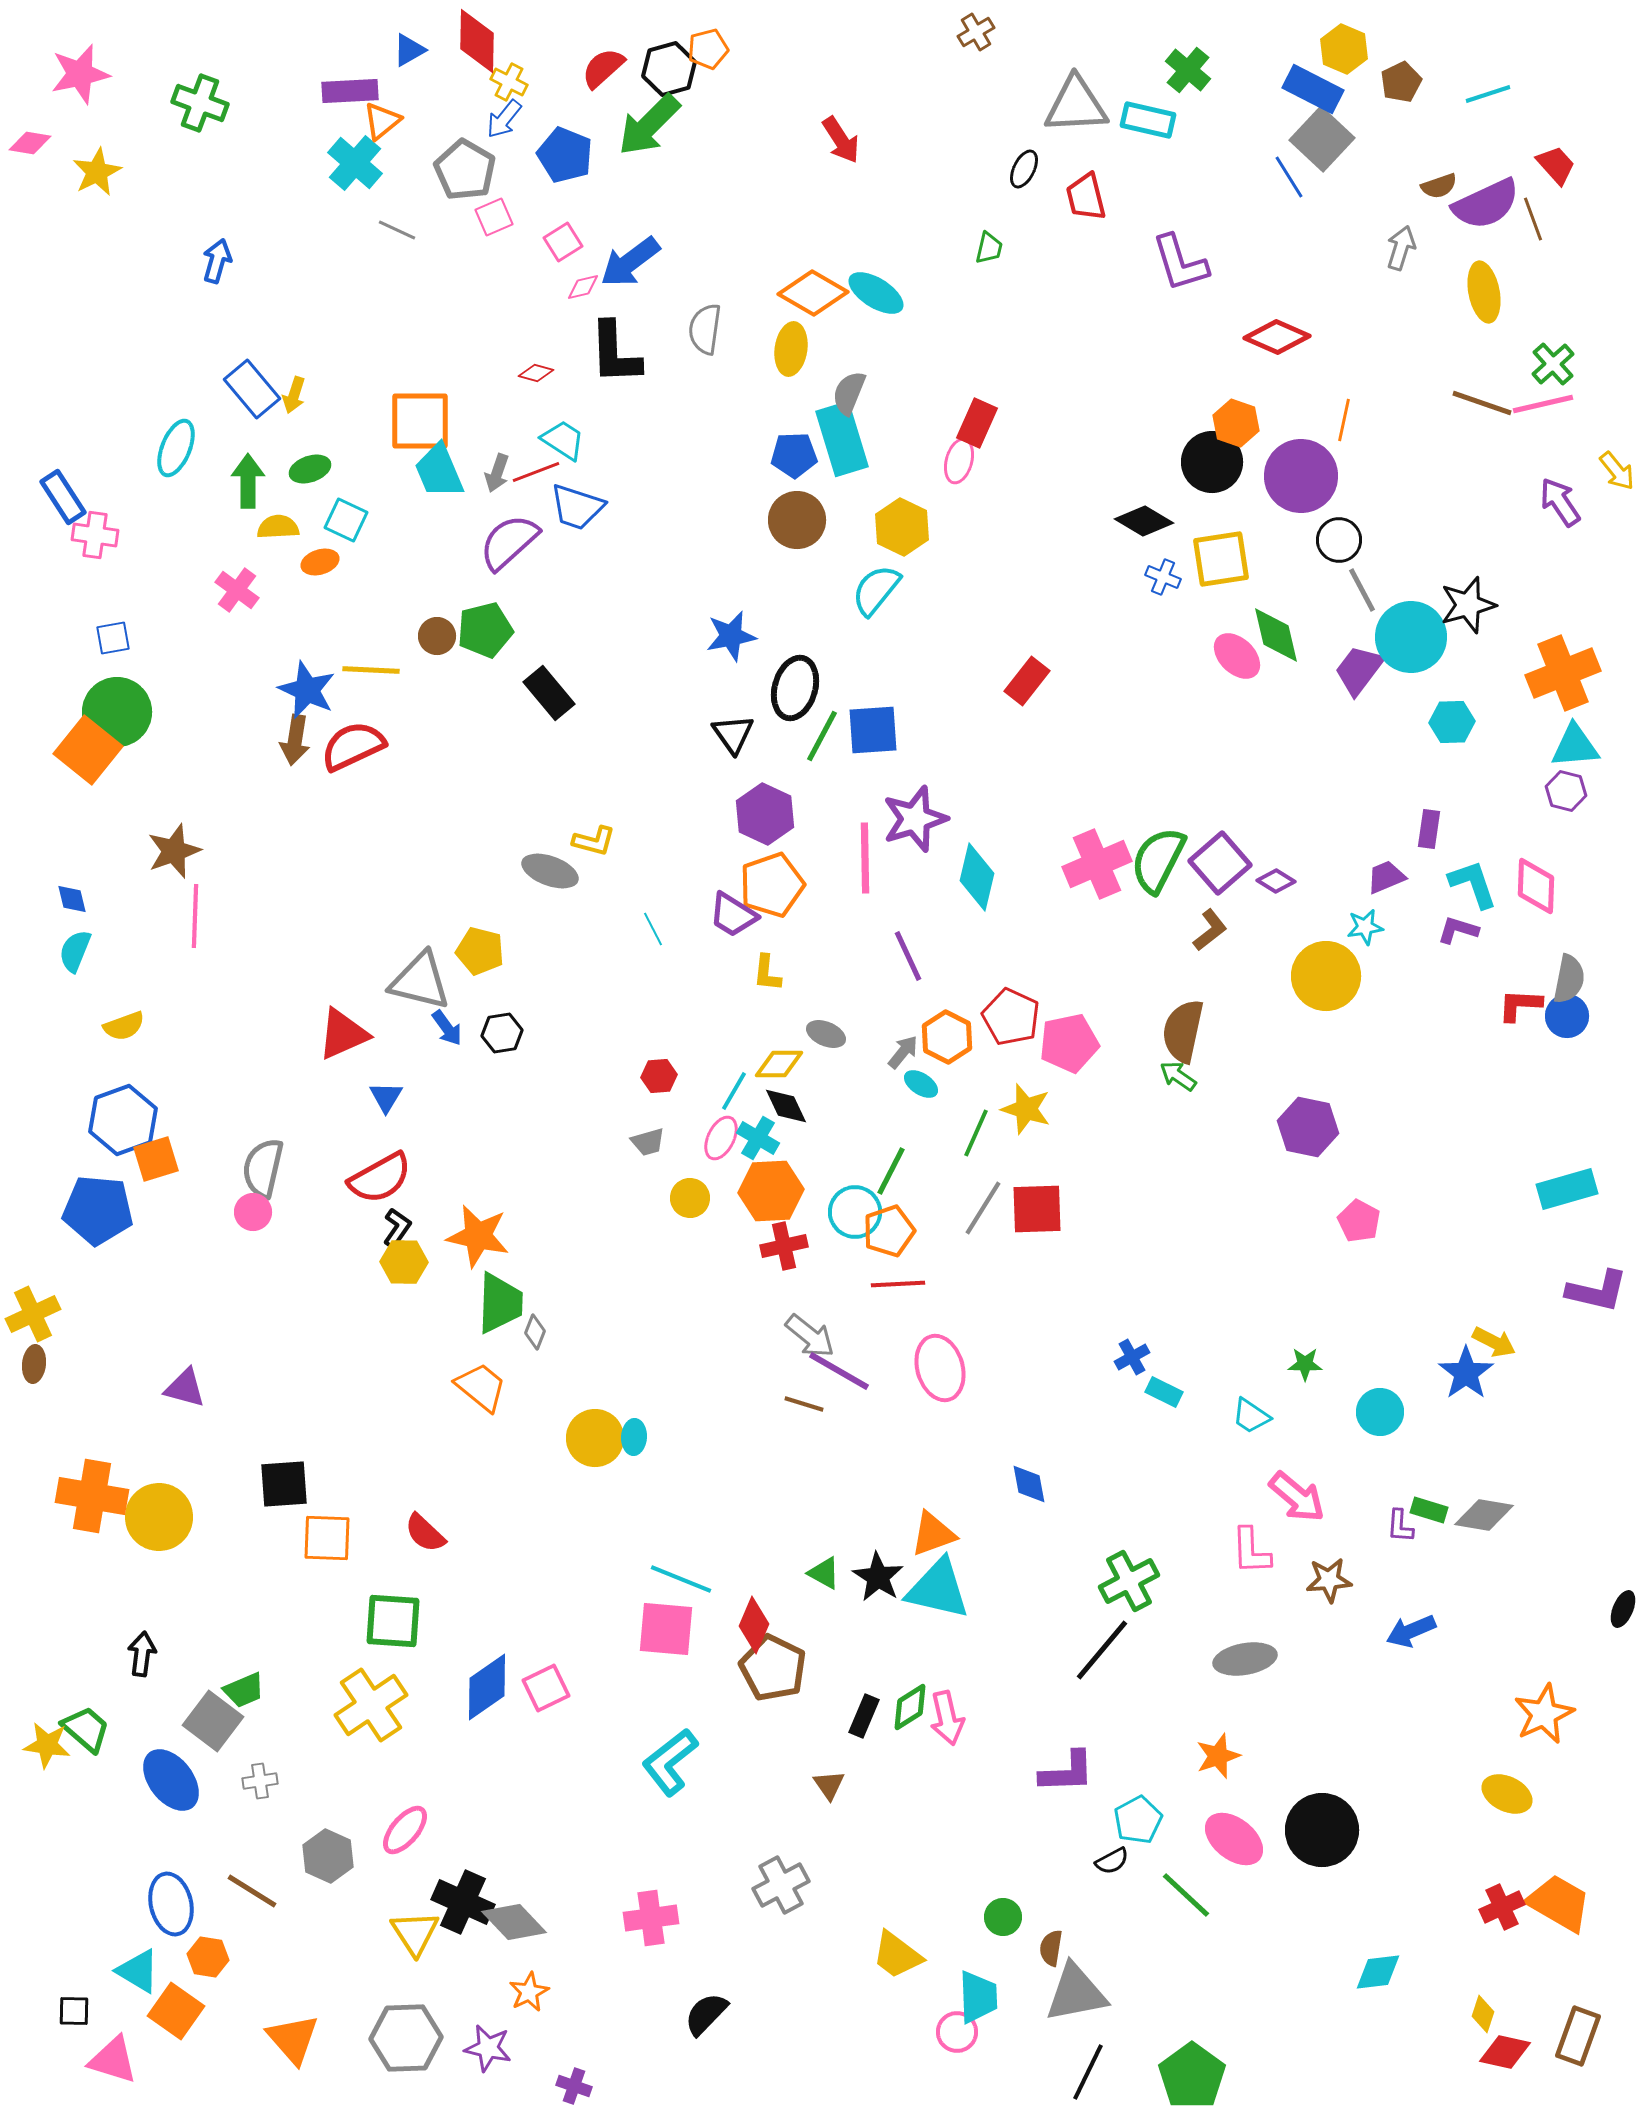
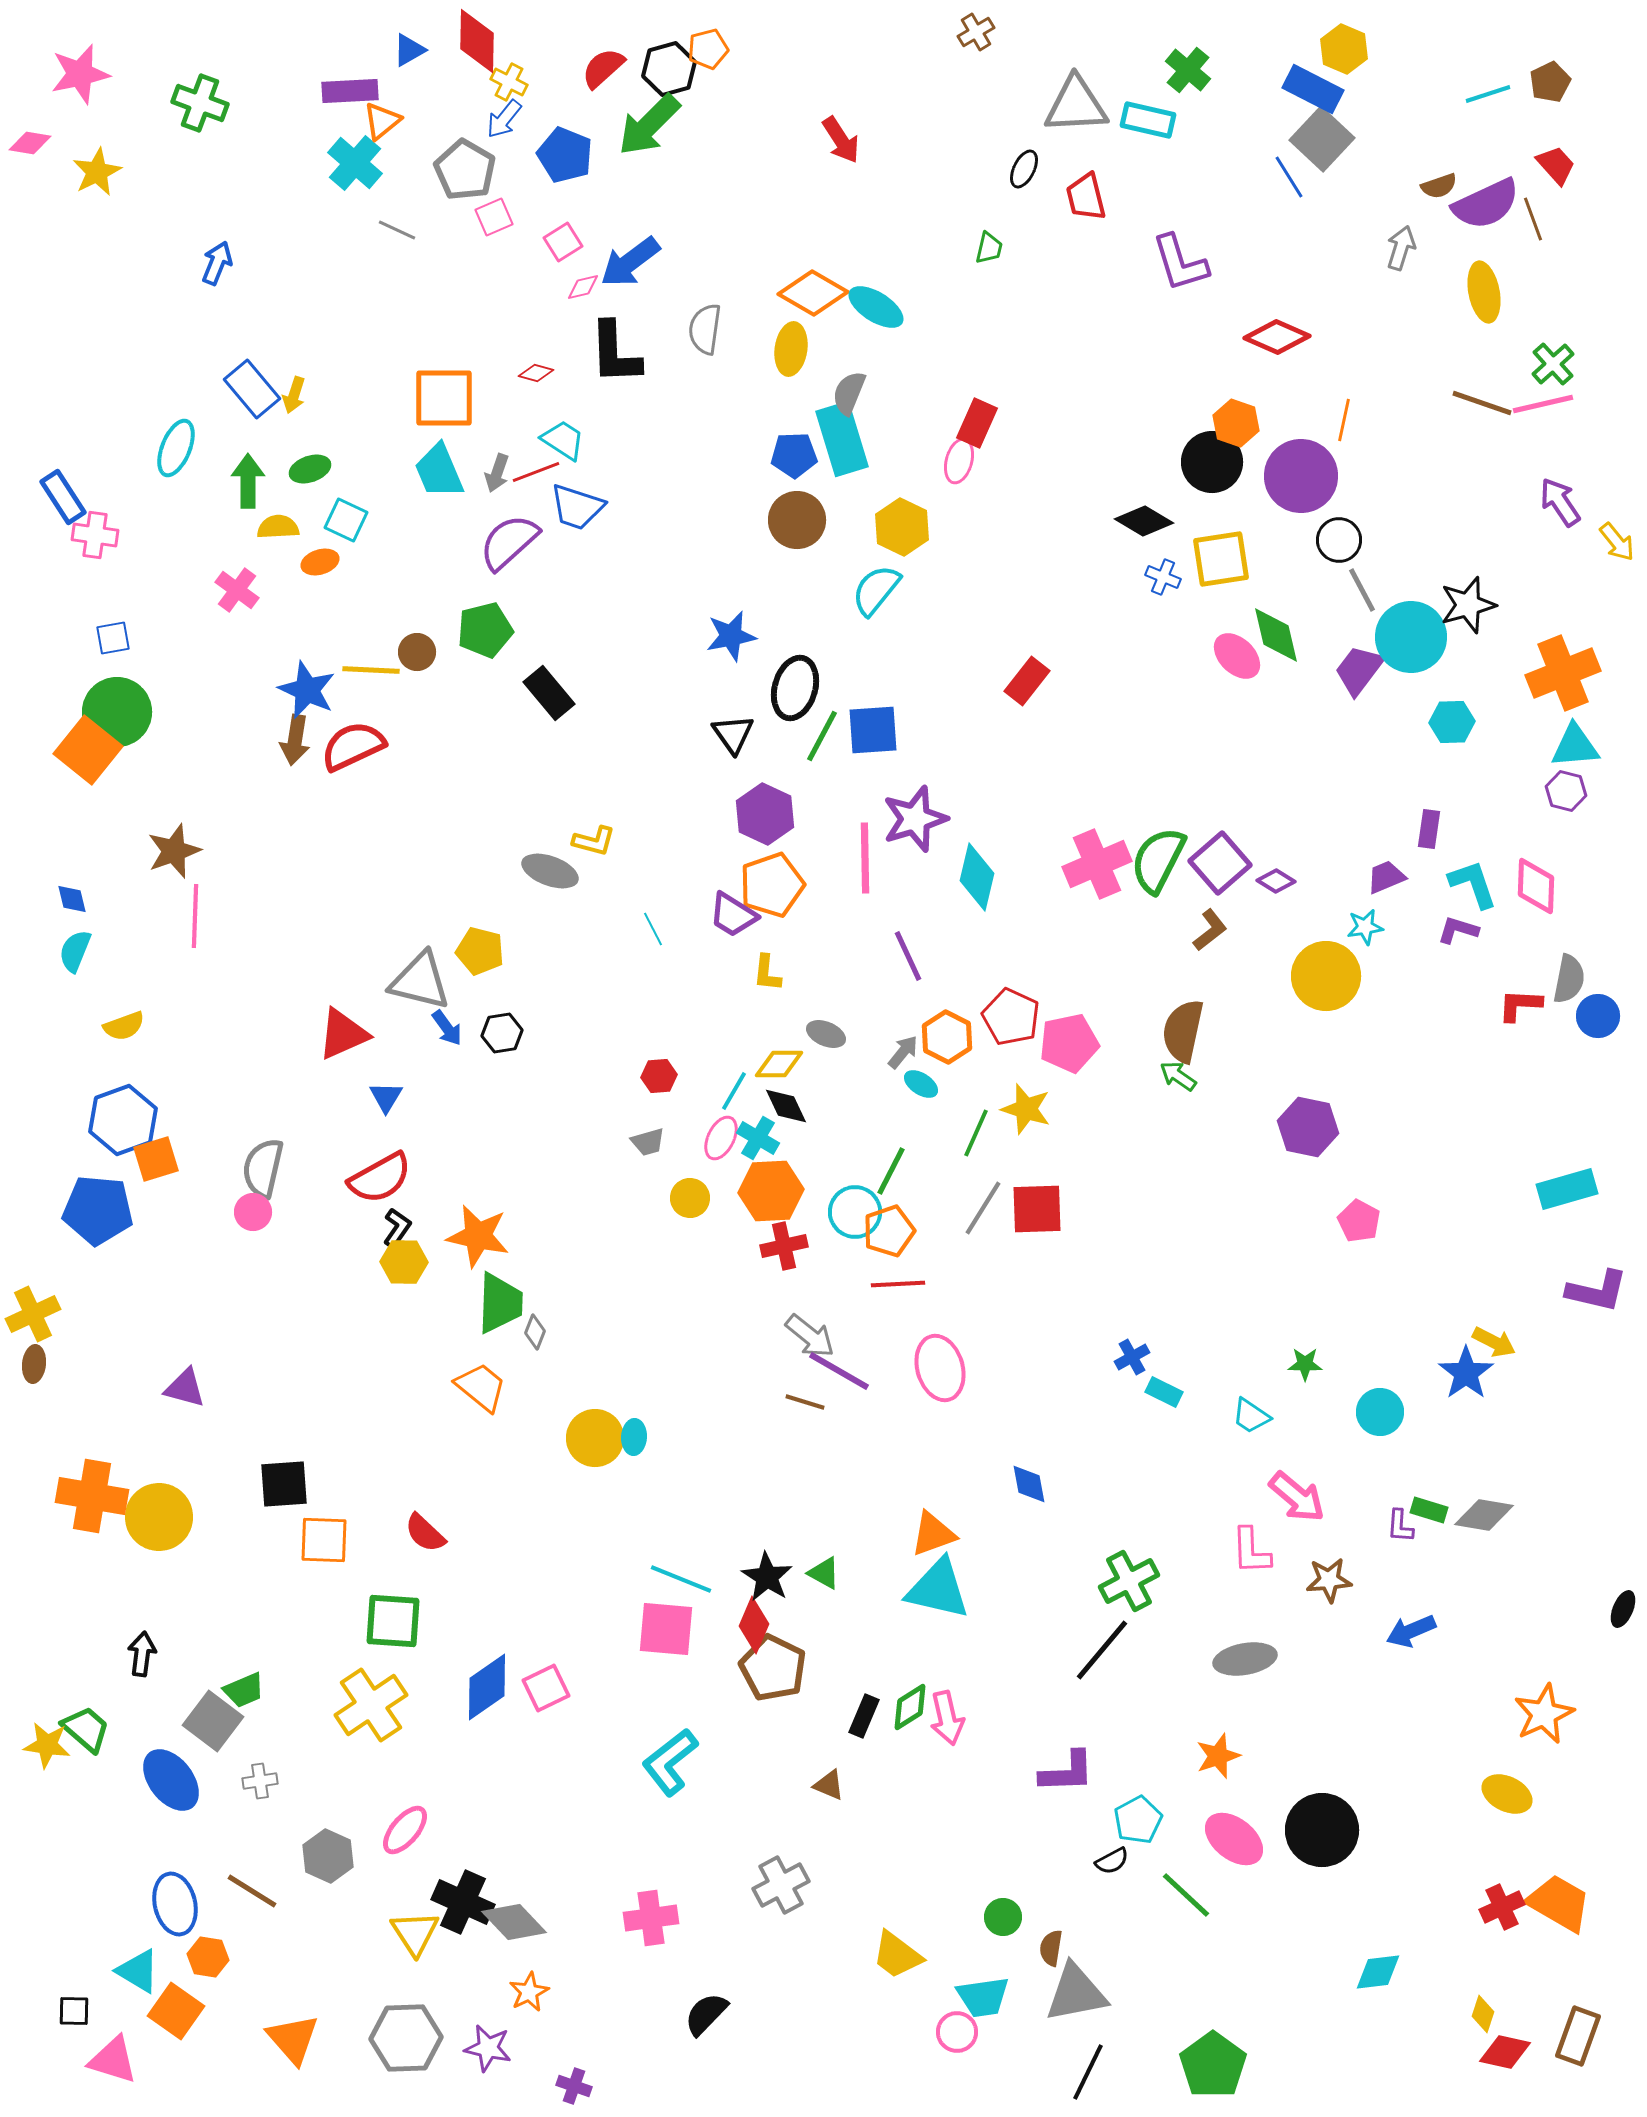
brown pentagon at (1401, 82): moved 149 px right
blue arrow at (217, 261): moved 2 px down; rotated 6 degrees clockwise
cyan ellipse at (876, 293): moved 14 px down
orange square at (420, 421): moved 24 px right, 23 px up
yellow arrow at (1617, 471): moved 71 px down
brown circle at (437, 636): moved 20 px left, 16 px down
blue circle at (1567, 1016): moved 31 px right
brown line at (804, 1404): moved 1 px right, 2 px up
orange square at (327, 1538): moved 3 px left, 2 px down
black star at (878, 1577): moved 111 px left
brown triangle at (829, 1785): rotated 32 degrees counterclockwise
blue ellipse at (171, 1904): moved 4 px right
cyan trapezoid at (978, 1997): moved 5 px right; rotated 84 degrees clockwise
green pentagon at (1192, 2076): moved 21 px right, 11 px up
